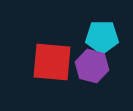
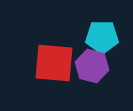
red square: moved 2 px right, 1 px down
